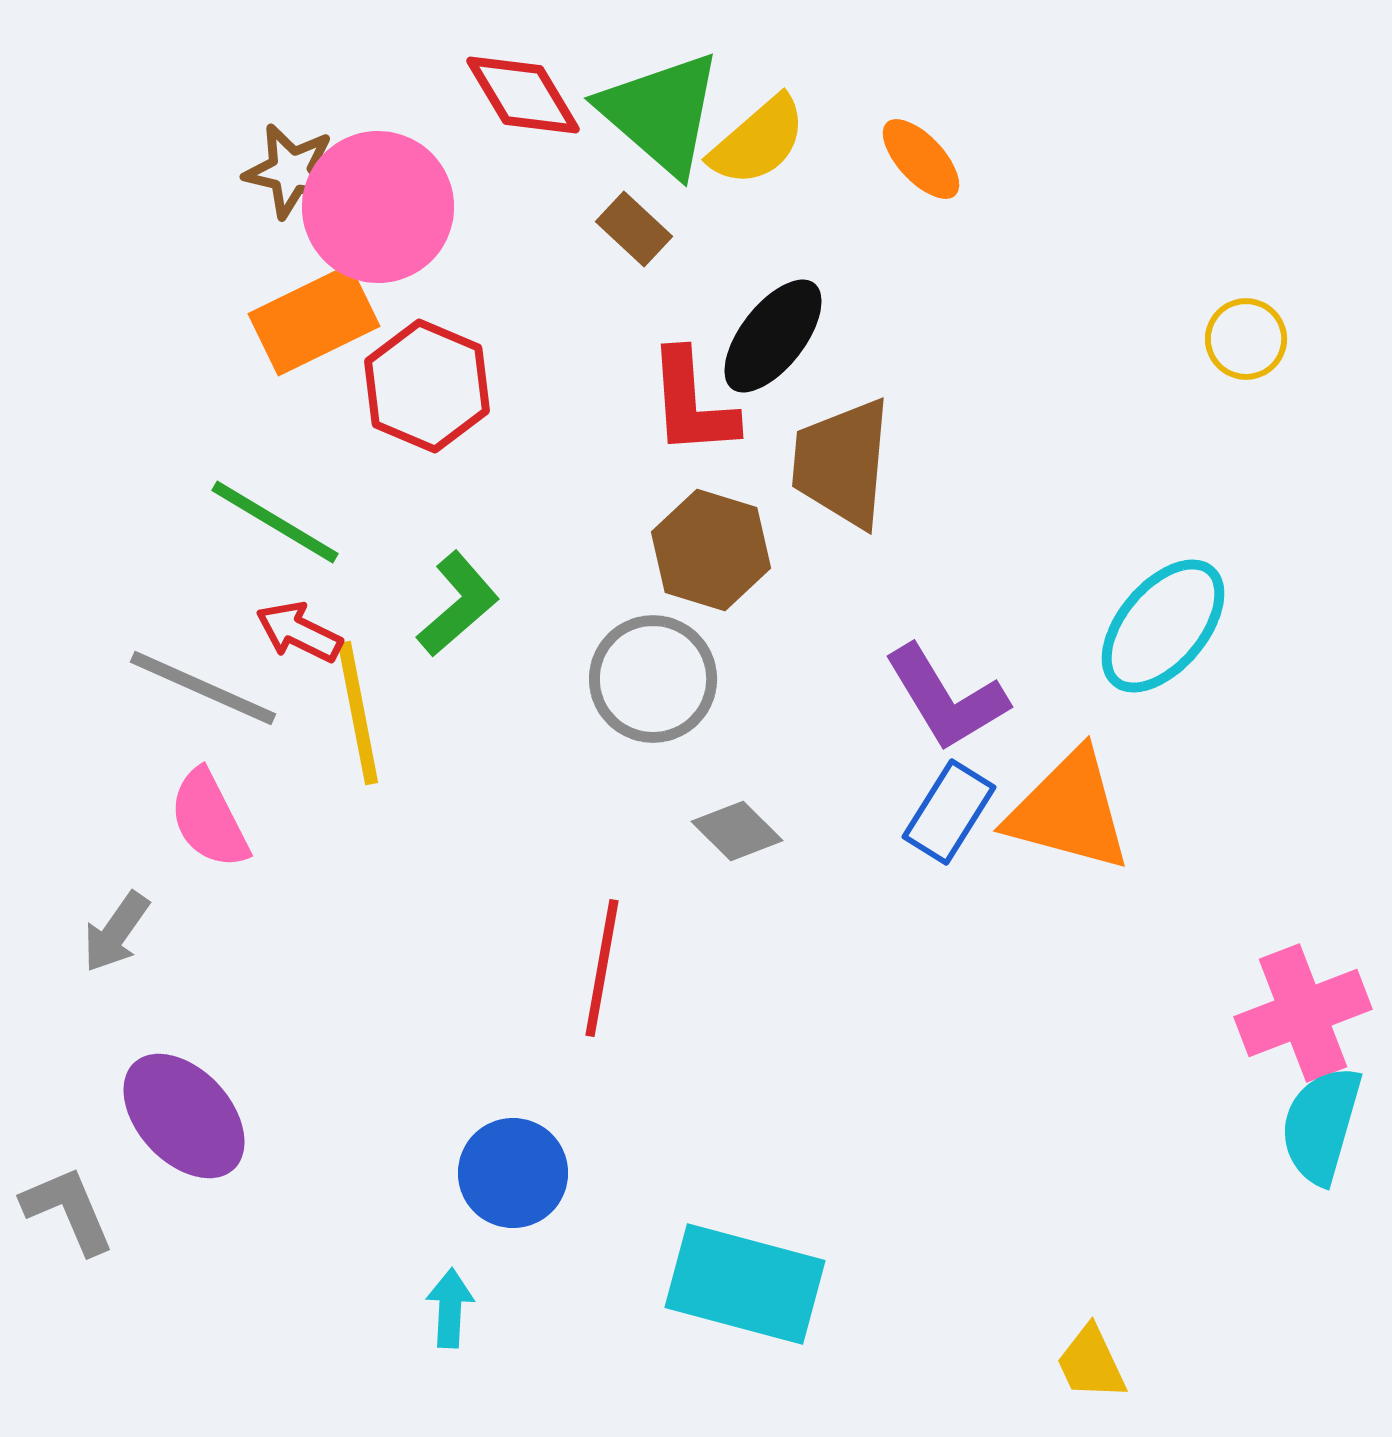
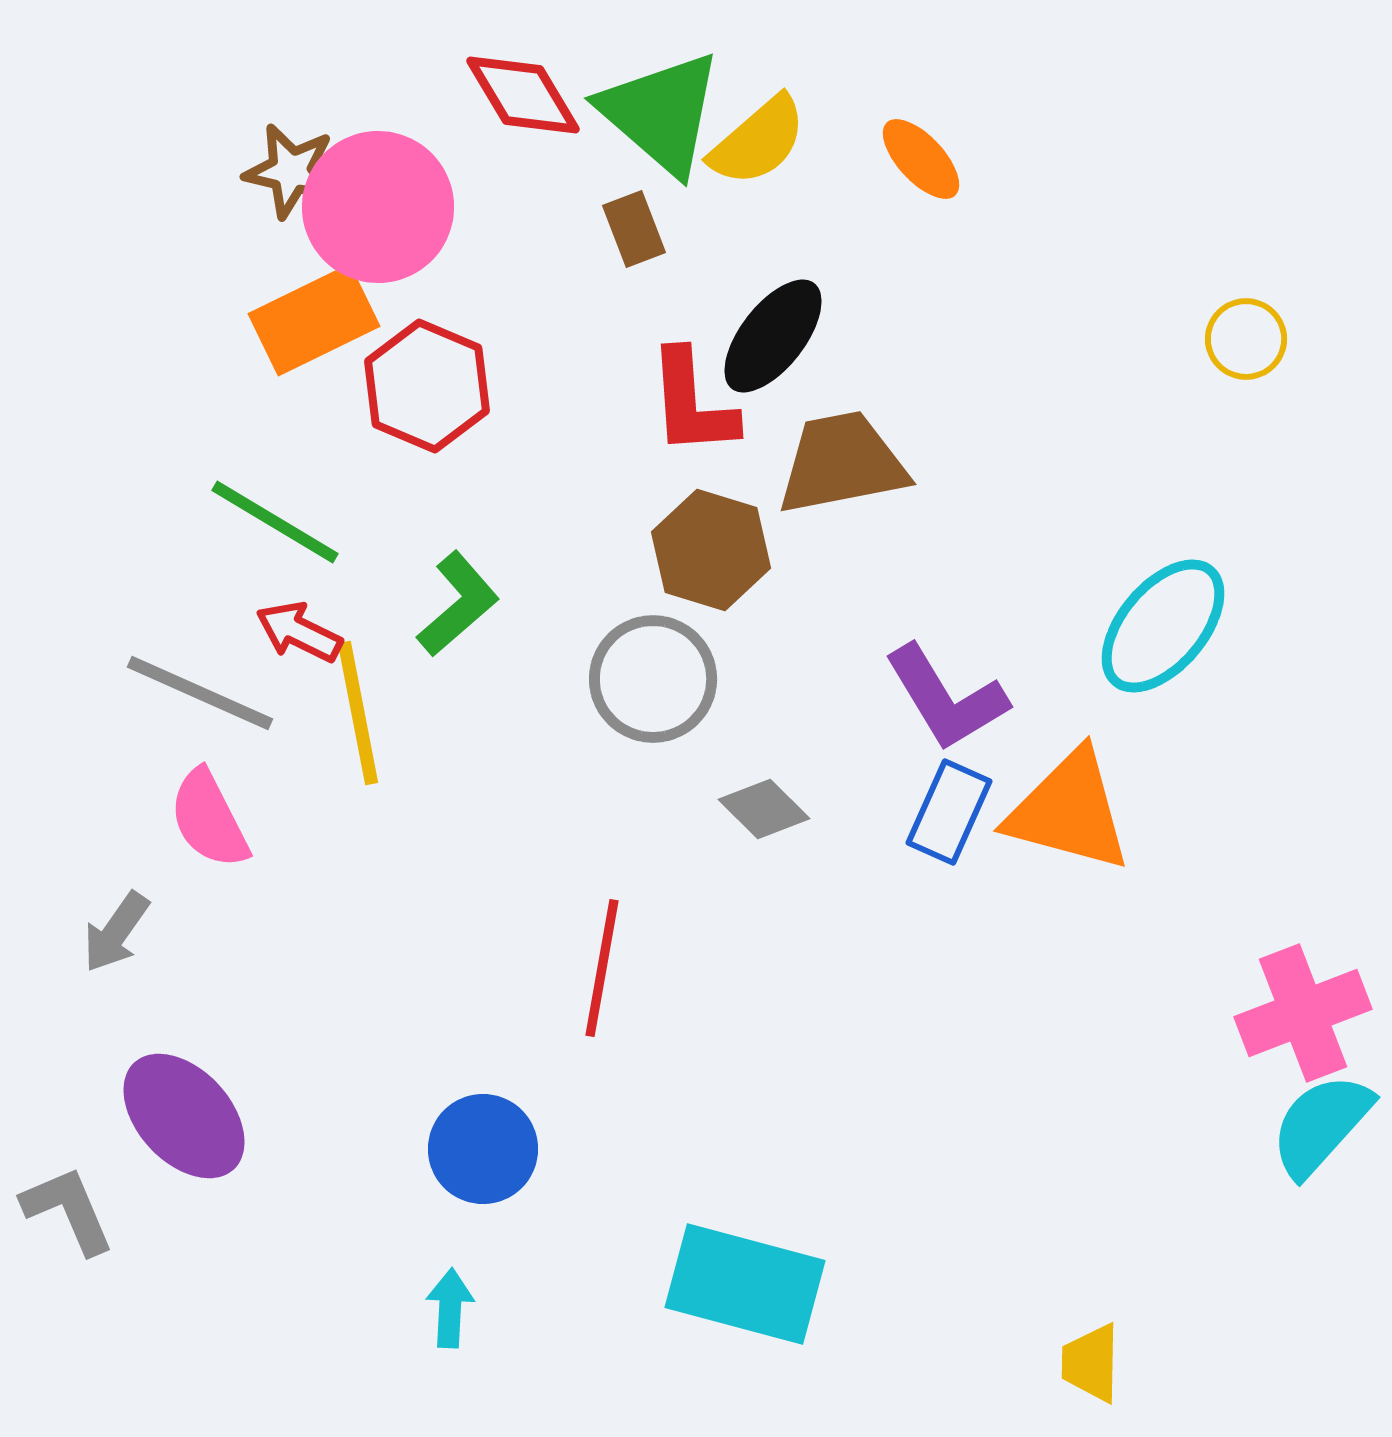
brown rectangle: rotated 26 degrees clockwise
brown trapezoid: rotated 74 degrees clockwise
gray line: moved 3 px left, 5 px down
blue rectangle: rotated 8 degrees counterclockwise
gray diamond: moved 27 px right, 22 px up
cyan semicircle: rotated 26 degrees clockwise
blue circle: moved 30 px left, 24 px up
yellow trapezoid: rotated 26 degrees clockwise
